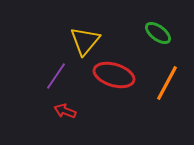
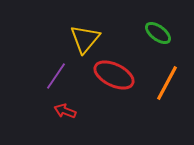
yellow triangle: moved 2 px up
red ellipse: rotated 9 degrees clockwise
